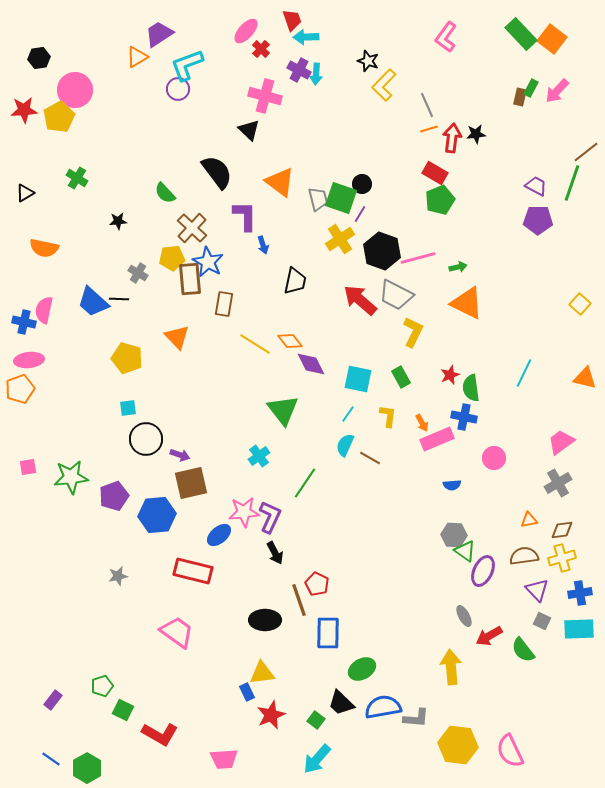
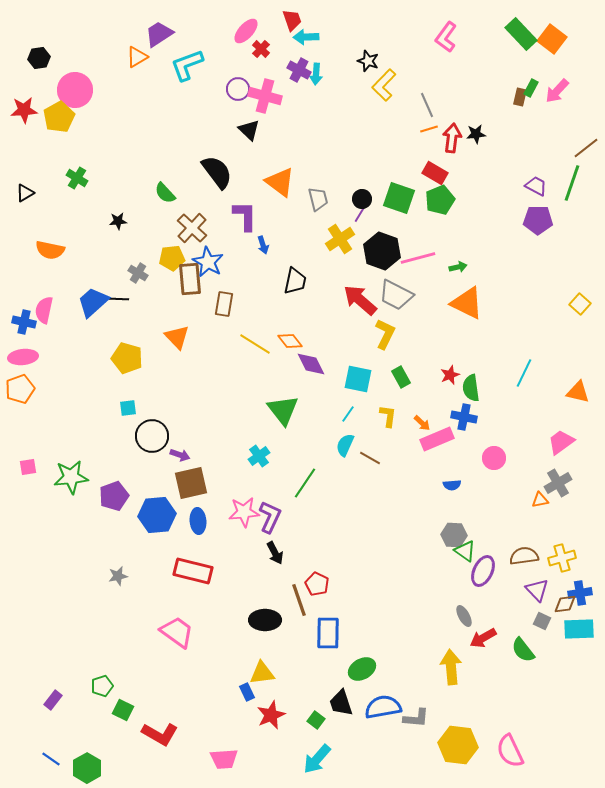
purple circle at (178, 89): moved 60 px right
brown line at (586, 152): moved 4 px up
black circle at (362, 184): moved 15 px down
green square at (341, 198): moved 58 px right
orange semicircle at (44, 248): moved 6 px right, 2 px down
blue trapezoid at (93, 302): rotated 96 degrees clockwise
yellow L-shape at (413, 332): moved 28 px left, 2 px down
pink ellipse at (29, 360): moved 6 px left, 3 px up
orange triangle at (585, 378): moved 7 px left, 14 px down
orange arrow at (422, 423): rotated 18 degrees counterclockwise
black circle at (146, 439): moved 6 px right, 3 px up
orange triangle at (529, 520): moved 11 px right, 20 px up
brown diamond at (562, 530): moved 3 px right, 74 px down
blue ellipse at (219, 535): moved 21 px left, 14 px up; rotated 55 degrees counterclockwise
red arrow at (489, 636): moved 6 px left, 2 px down
black trapezoid at (341, 703): rotated 28 degrees clockwise
